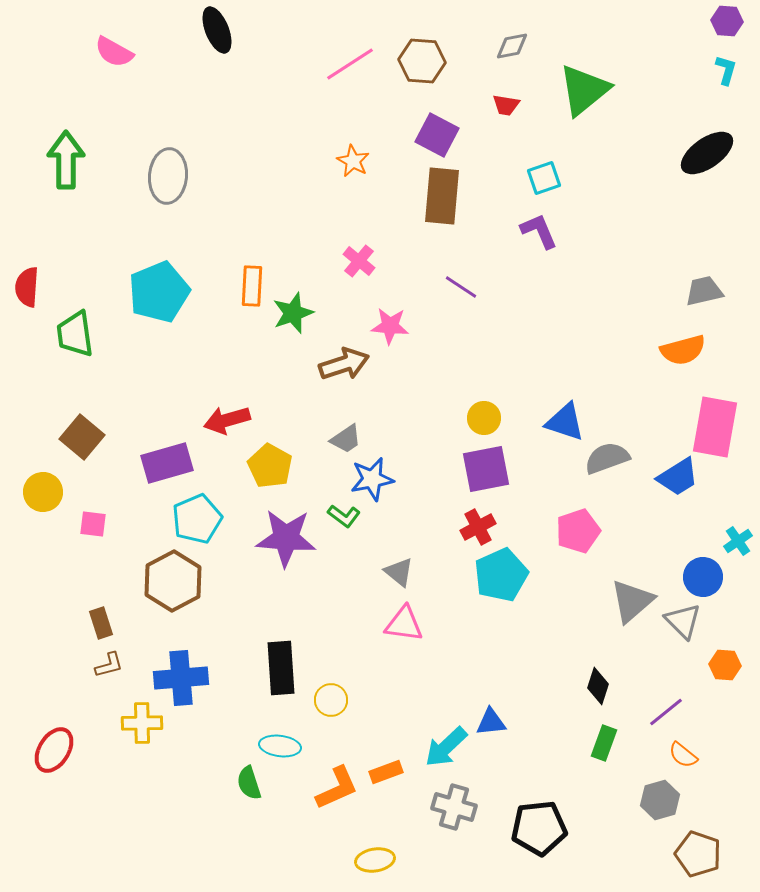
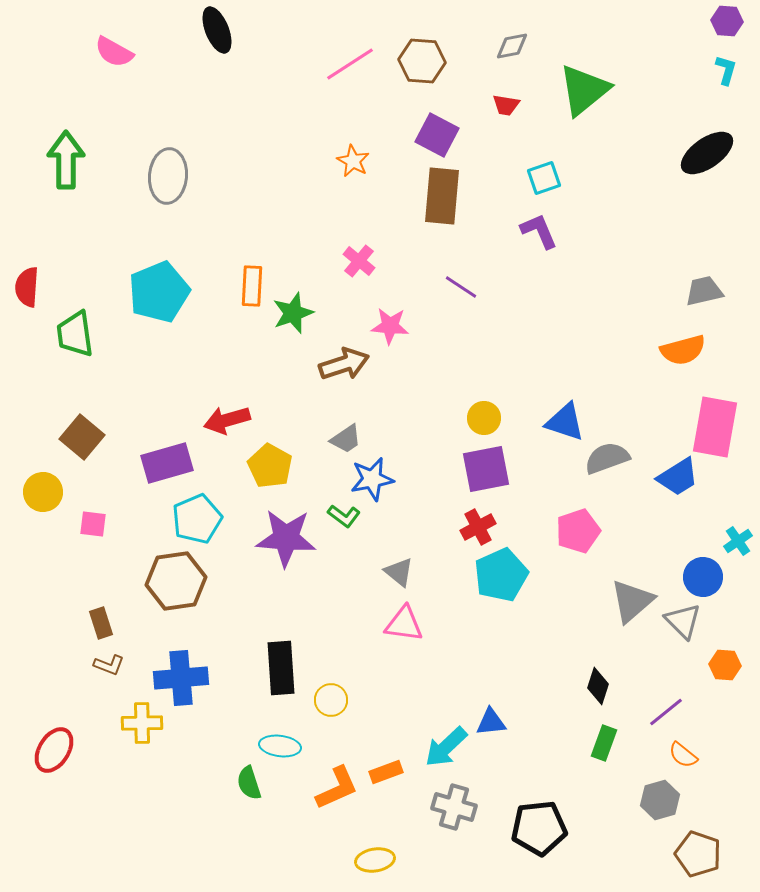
brown hexagon at (173, 581): moved 3 px right; rotated 20 degrees clockwise
brown L-shape at (109, 665): rotated 36 degrees clockwise
